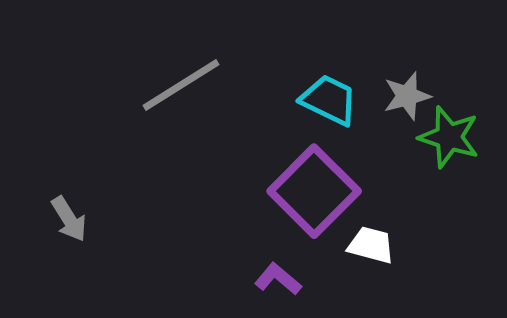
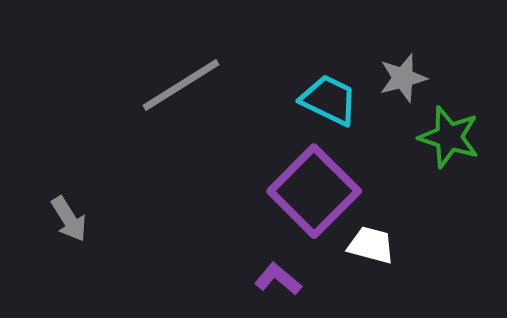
gray star: moved 4 px left, 18 px up
